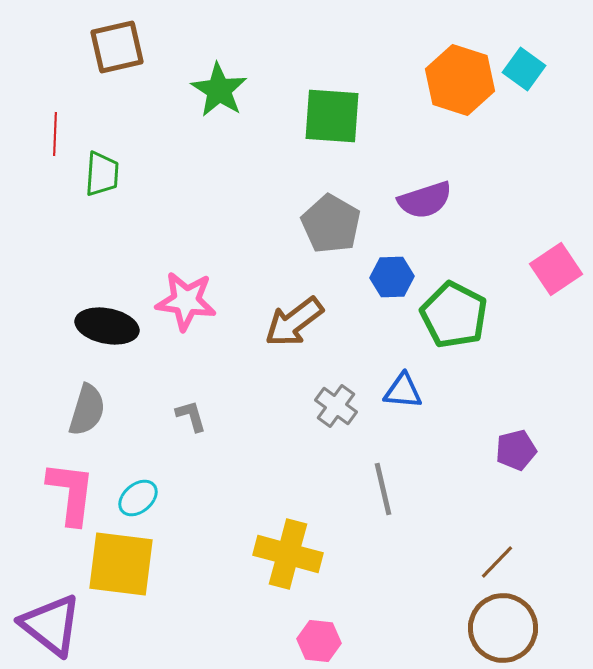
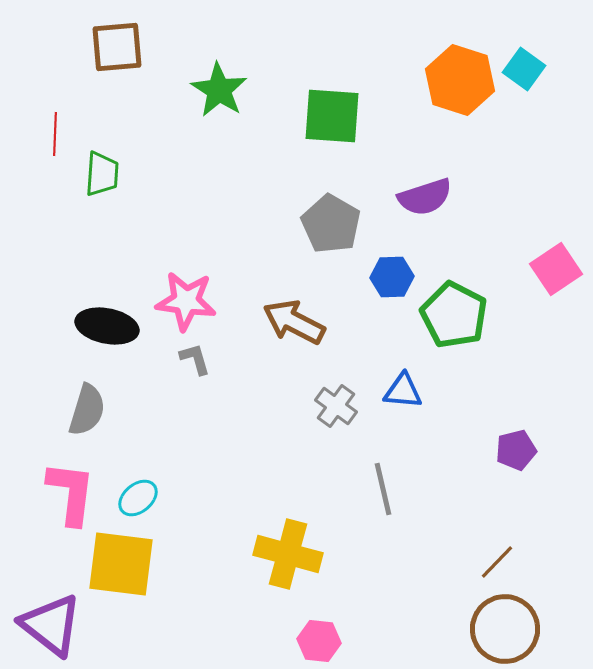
brown square: rotated 8 degrees clockwise
purple semicircle: moved 3 px up
brown arrow: rotated 64 degrees clockwise
gray L-shape: moved 4 px right, 57 px up
brown circle: moved 2 px right, 1 px down
